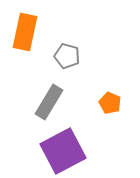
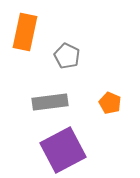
gray pentagon: rotated 10 degrees clockwise
gray rectangle: moved 1 px right; rotated 52 degrees clockwise
purple square: moved 1 px up
